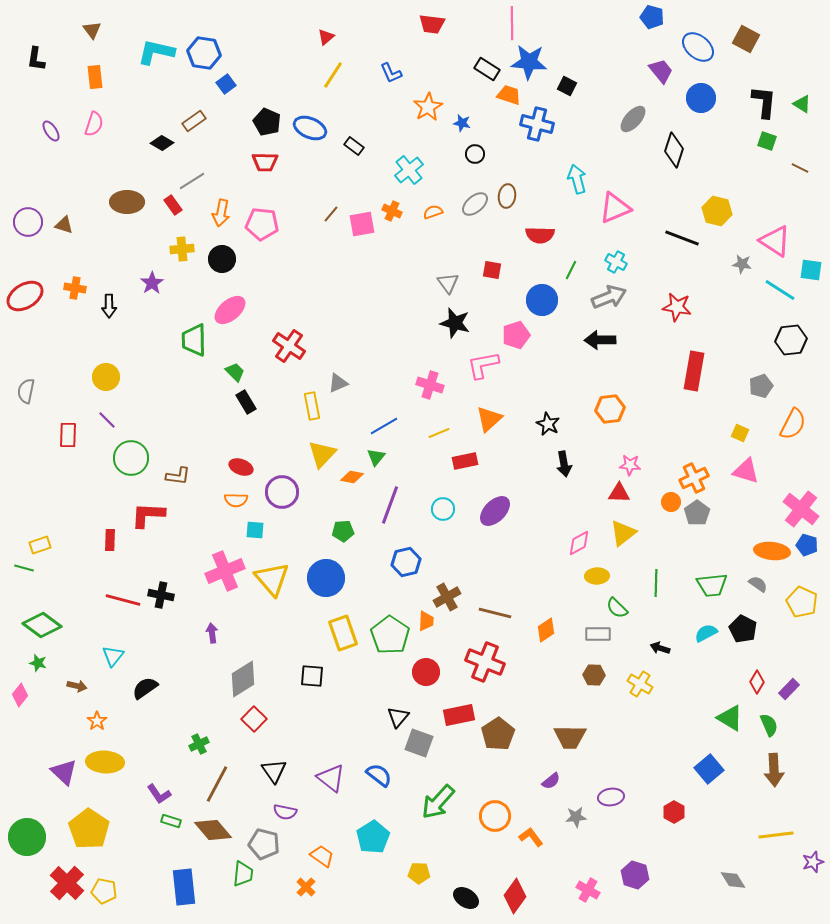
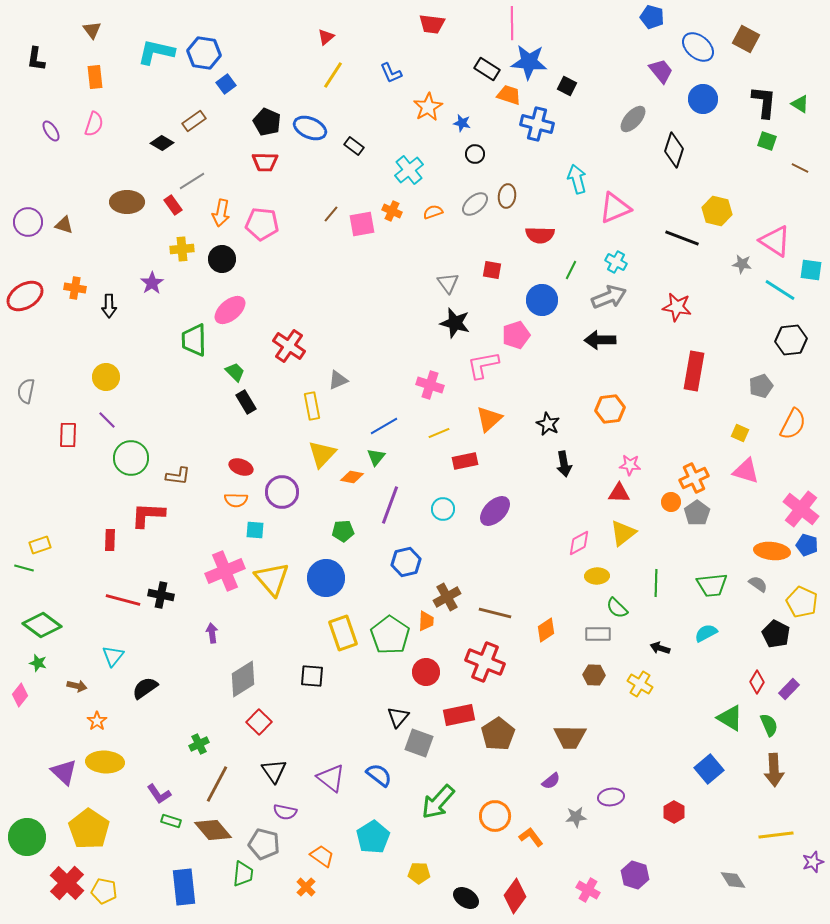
blue circle at (701, 98): moved 2 px right, 1 px down
green triangle at (802, 104): moved 2 px left
gray triangle at (338, 383): moved 3 px up
black pentagon at (743, 629): moved 33 px right, 5 px down
red square at (254, 719): moved 5 px right, 3 px down
